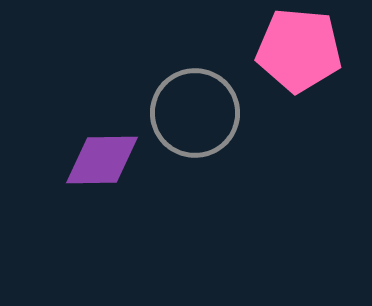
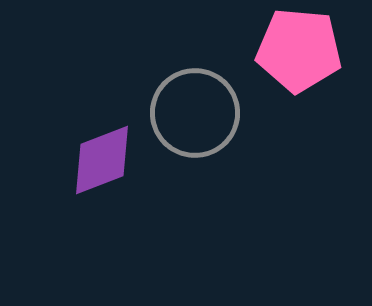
purple diamond: rotated 20 degrees counterclockwise
